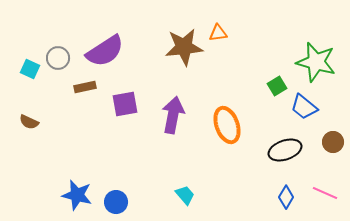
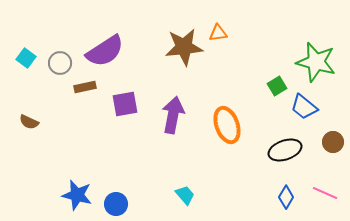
gray circle: moved 2 px right, 5 px down
cyan square: moved 4 px left, 11 px up; rotated 12 degrees clockwise
blue circle: moved 2 px down
